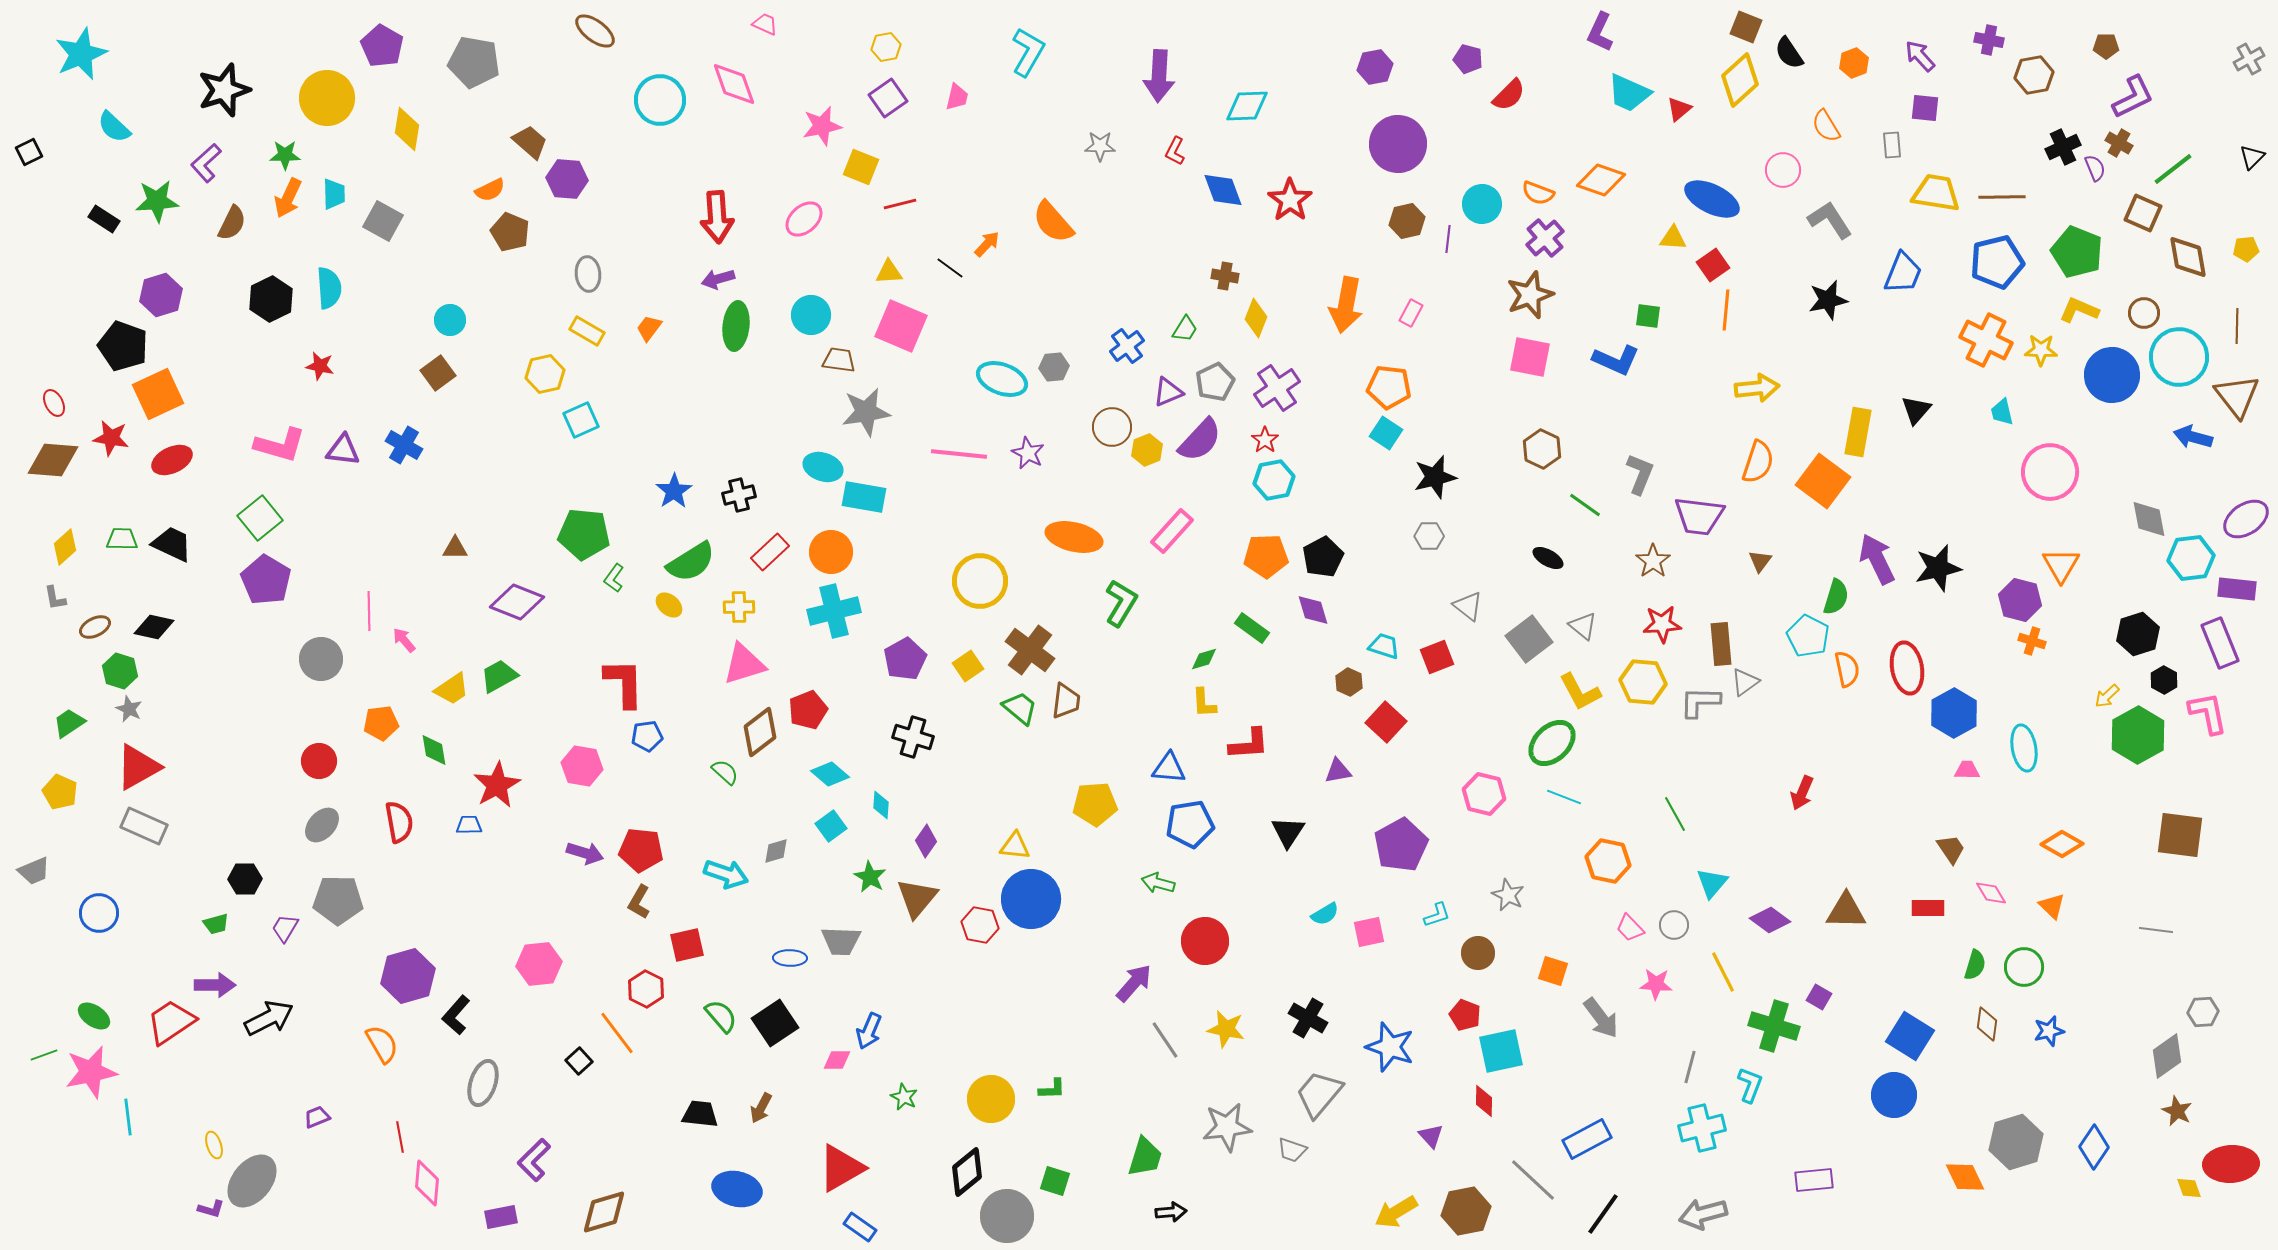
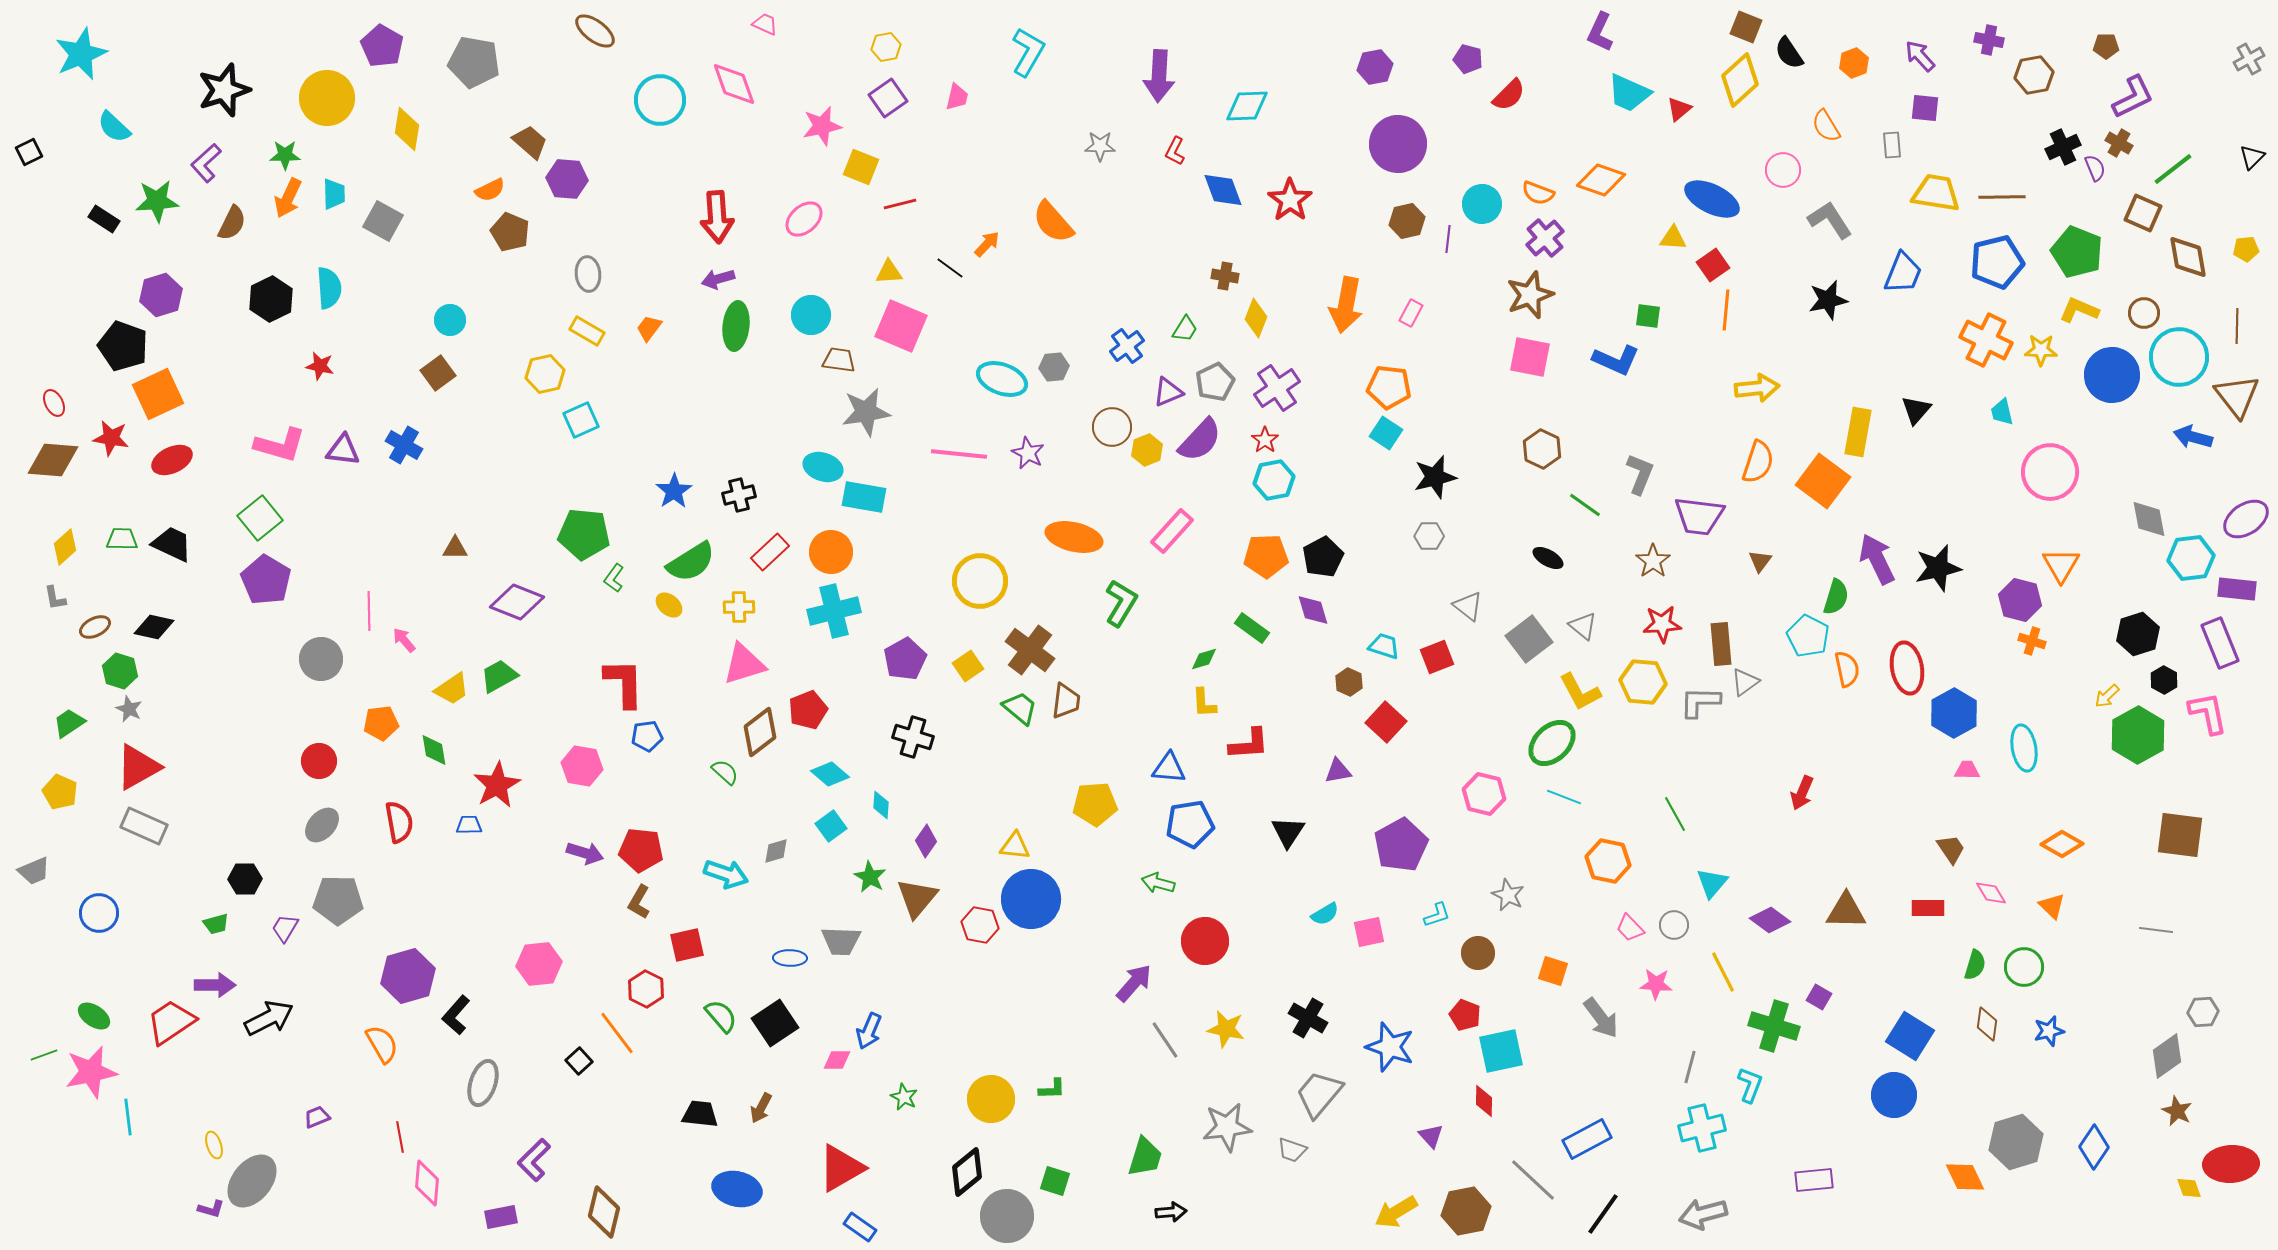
brown diamond at (604, 1212): rotated 60 degrees counterclockwise
